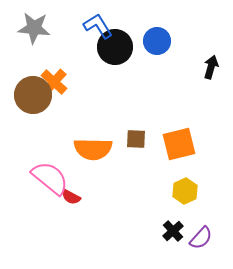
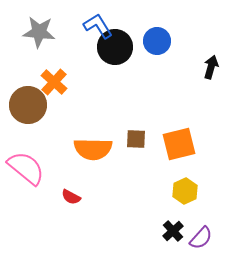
gray star: moved 5 px right, 4 px down
brown circle: moved 5 px left, 10 px down
pink semicircle: moved 24 px left, 10 px up
